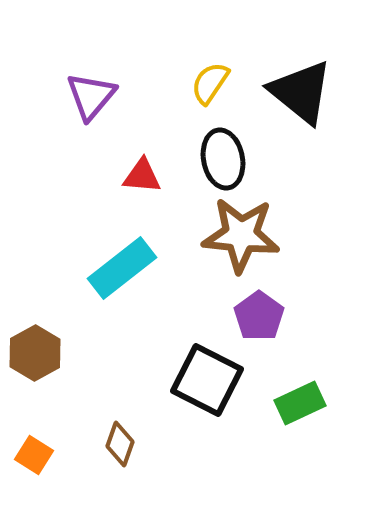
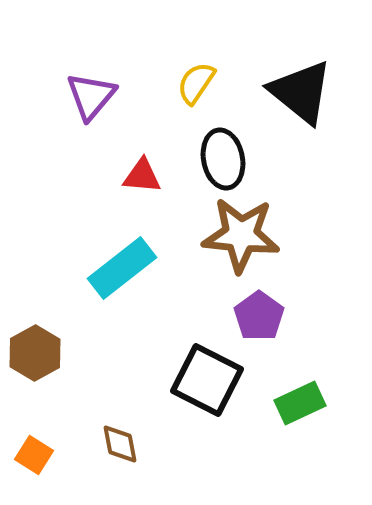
yellow semicircle: moved 14 px left
brown diamond: rotated 30 degrees counterclockwise
